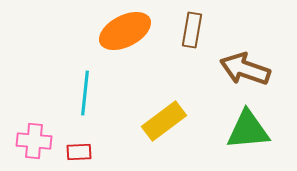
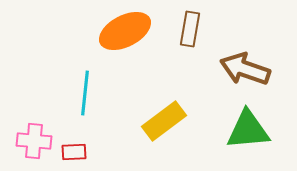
brown rectangle: moved 2 px left, 1 px up
red rectangle: moved 5 px left
